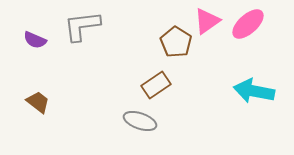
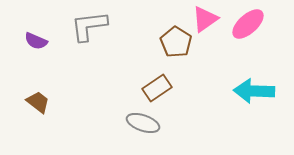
pink triangle: moved 2 px left, 2 px up
gray L-shape: moved 7 px right
purple semicircle: moved 1 px right, 1 px down
brown rectangle: moved 1 px right, 3 px down
cyan arrow: rotated 9 degrees counterclockwise
gray ellipse: moved 3 px right, 2 px down
